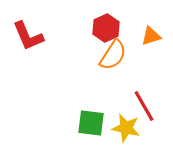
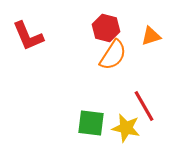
red hexagon: rotated 20 degrees counterclockwise
